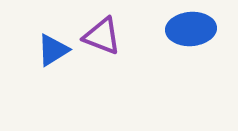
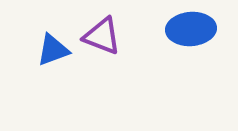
blue triangle: rotated 12 degrees clockwise
